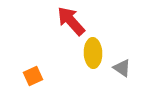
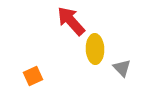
yellow ellipse: moved 2 px right, 4 px up
gray triangle: rotated 12 degrees clockwise
